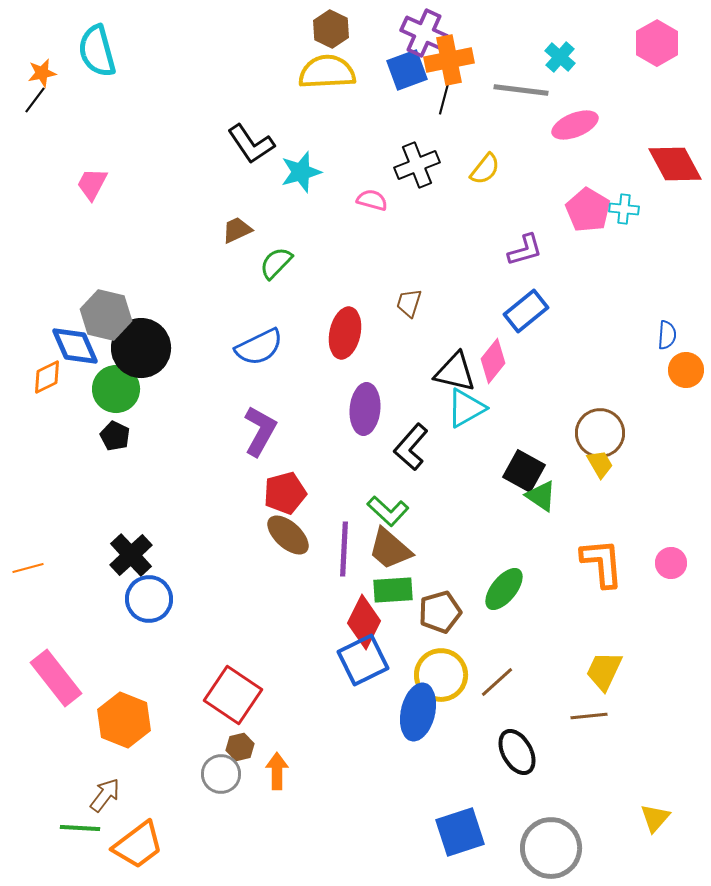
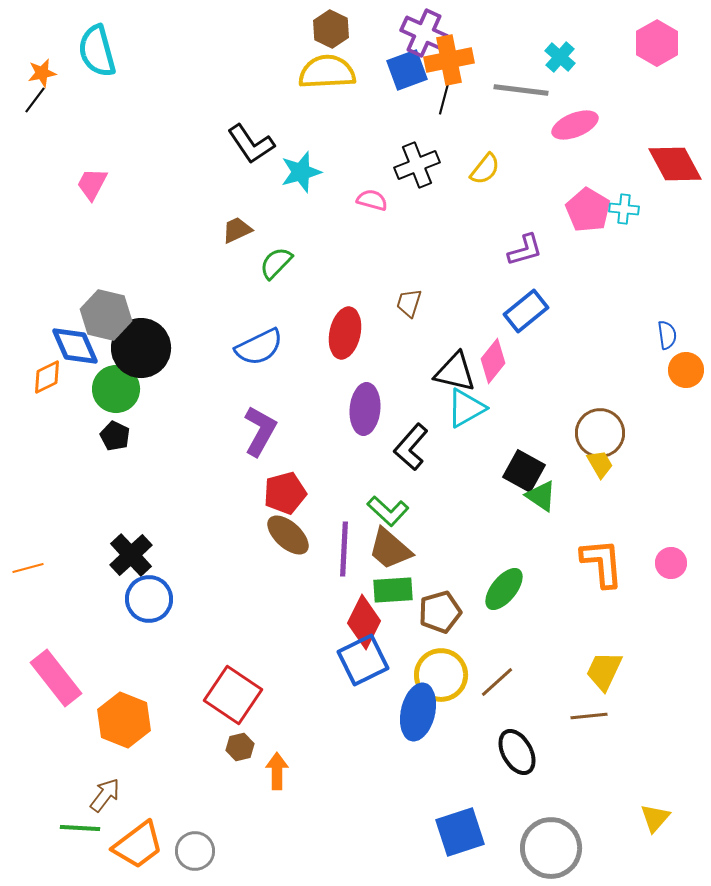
blue semicircle at (667, 335): rotated 12 degrees counterclockwise
gray circle at (221, 774): moved 26 px left, 77 px down
